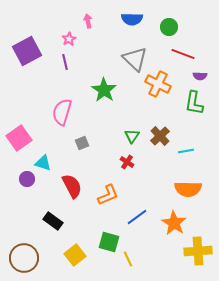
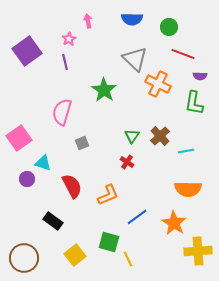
purple square: rotated 8 degrees counterclockwise
